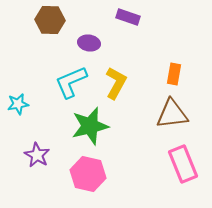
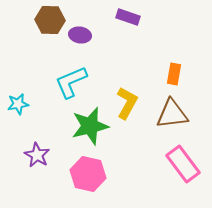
purple ellipse: moved 9 px left, 8 px up
yellow L-shape: moved 11 px right, 20 px down
pink rectangle: rotated 15 degrees counterclockwise
